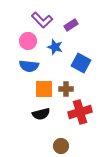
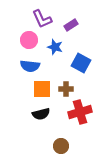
purple L-shape: moved 1 px up; rotated 20 degrees clockwise
pink circle: moved 1 px right, 1 px up
blue semicircle: moved 1 px right
orange square: moved 2 px left
